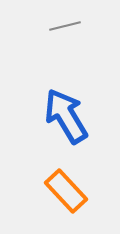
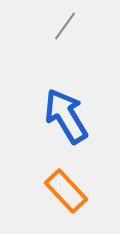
gray line: rotated 40 degrees counterclockwise
